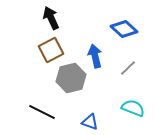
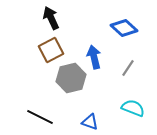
blue diamond: moved 1 px up
blue arrow: moved 1 px left, 1 px down
gray line: rotated 12 degrees counterclockwise
black line: moved 2 px left, 5 px down
